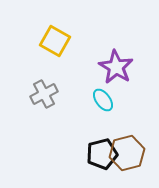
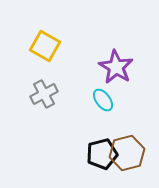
yellow square: moved 10 px left, 5 px down
